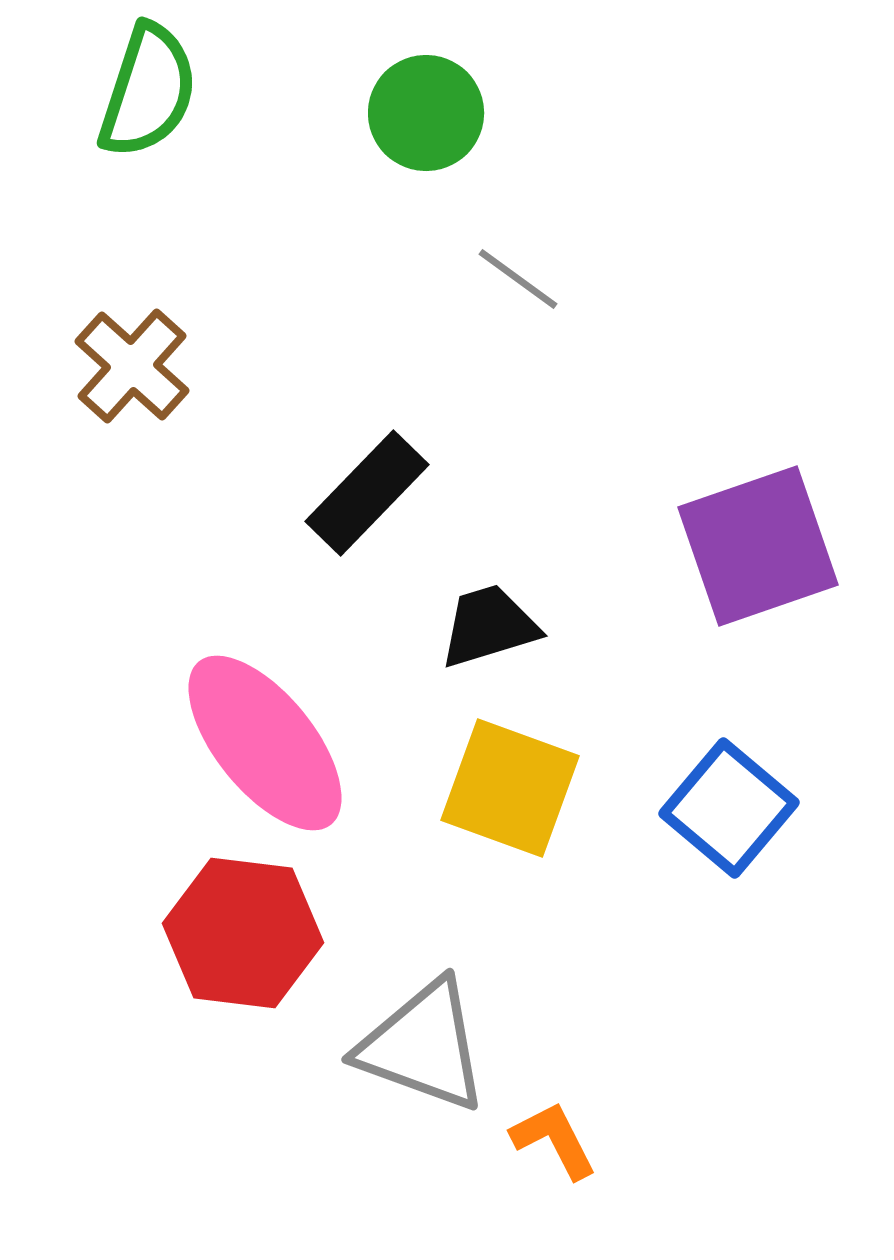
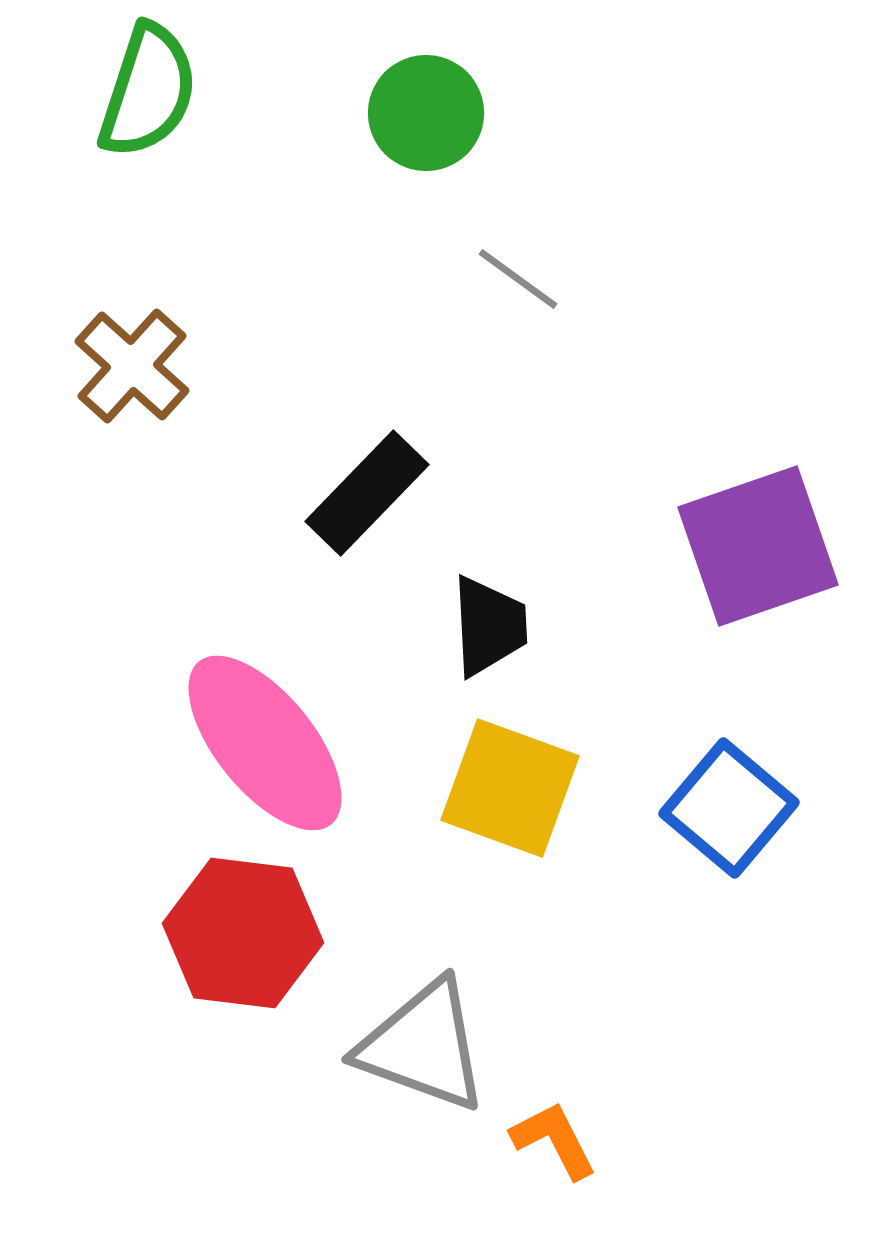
black trapezoid: rotated 104 degrees clockwise
